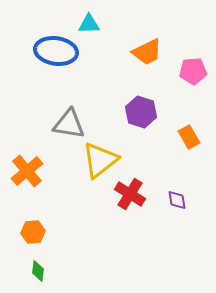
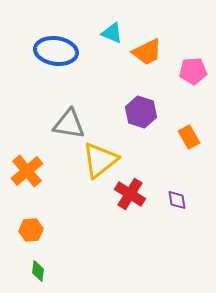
cyan triangle: moved 23 px right, 9 px down; rotated 25 degrees clockwise
orange hexagon: moved 2 px left, 2 px up
